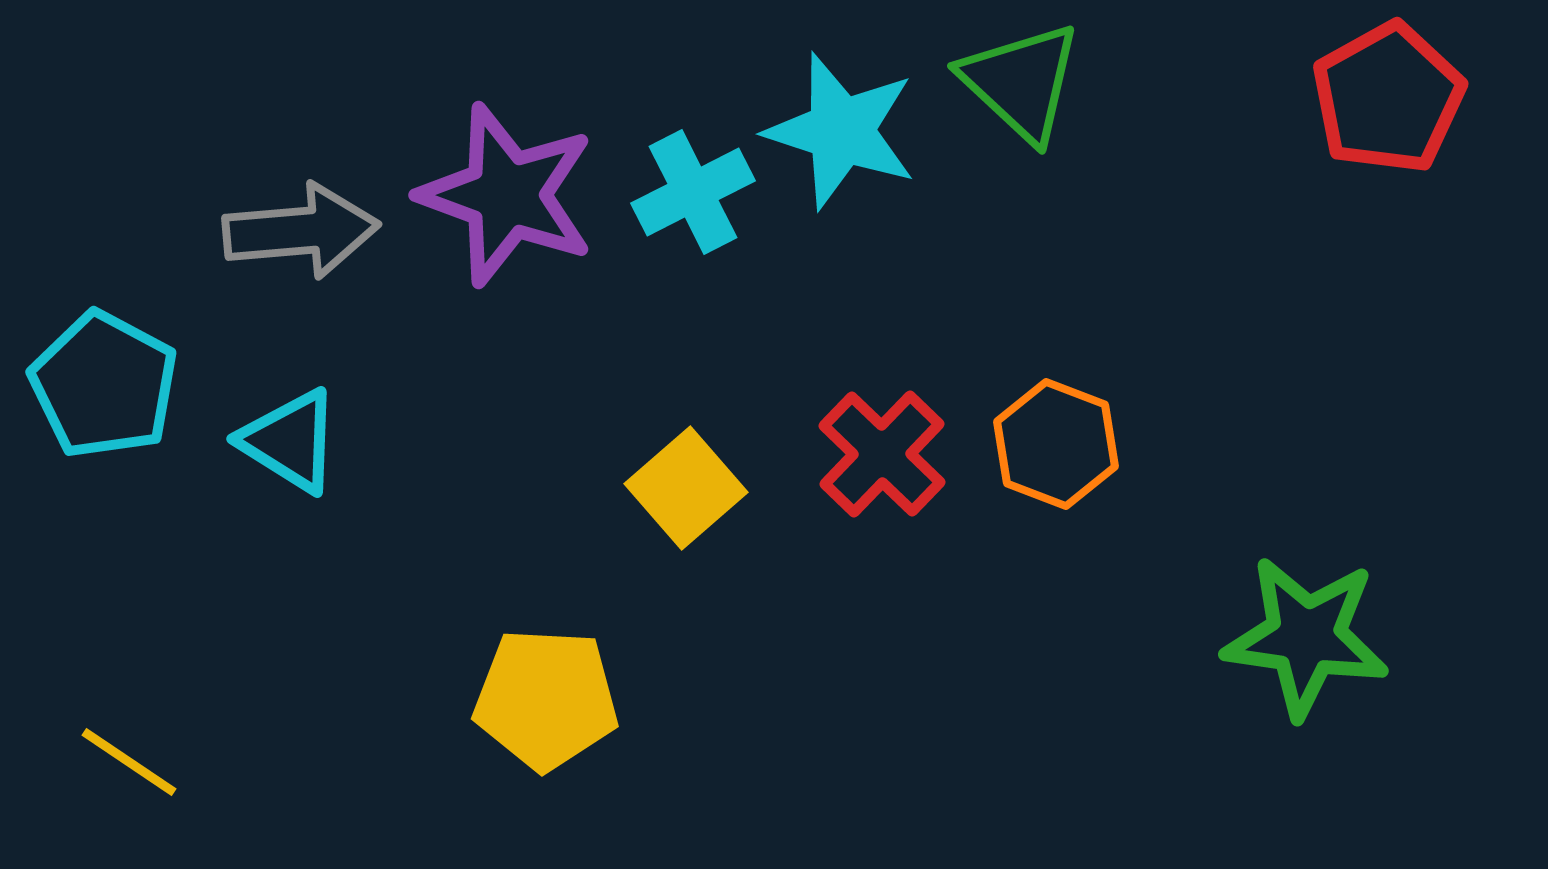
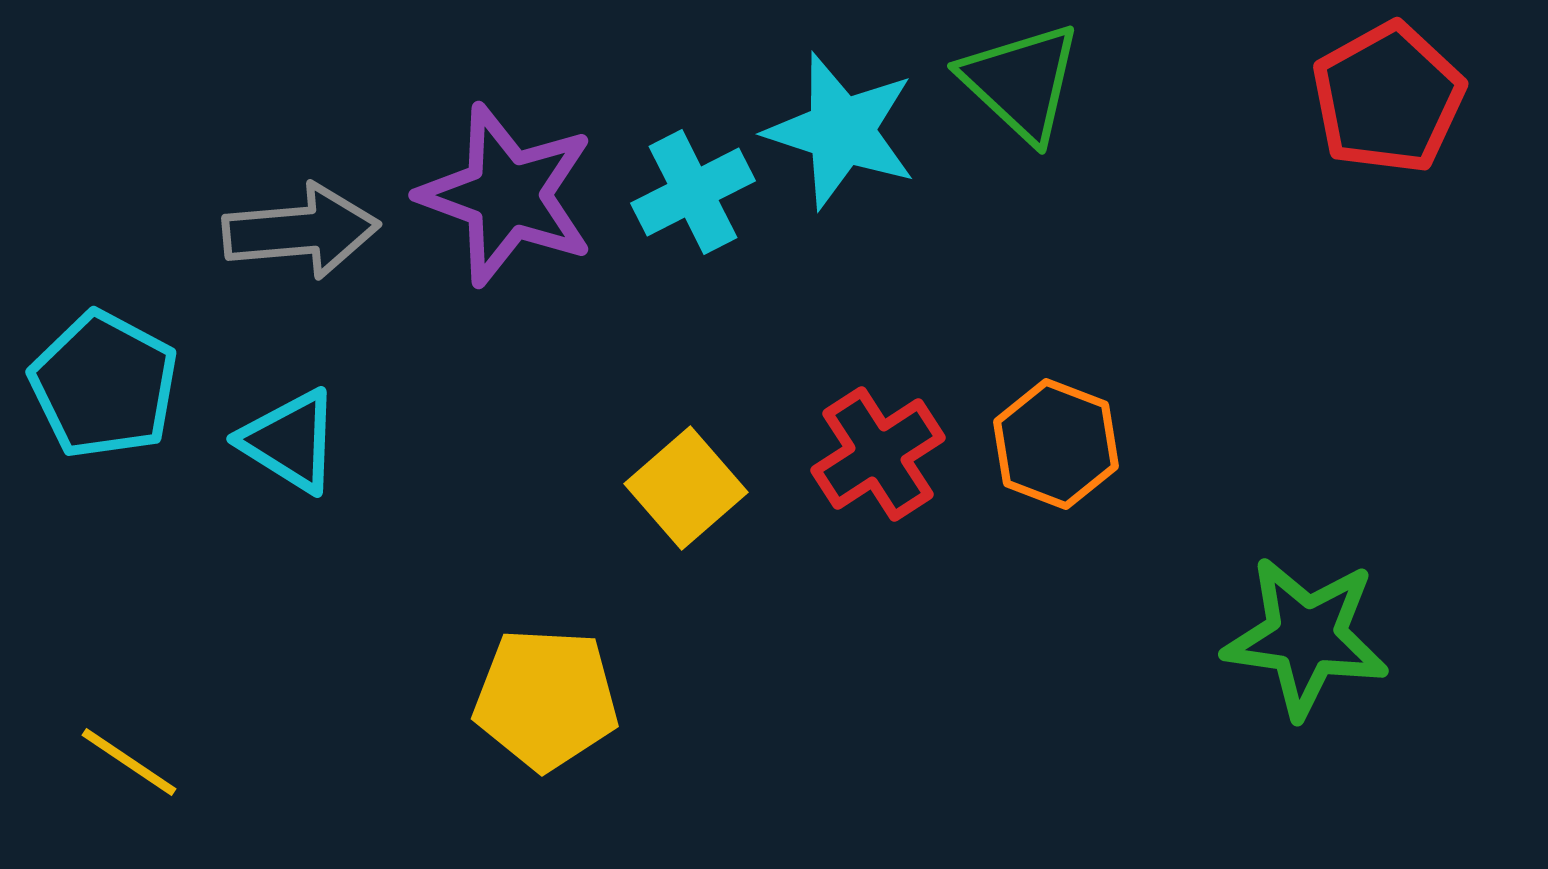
red cross: moved 4 px left; rotated 13 degrees clockwise
